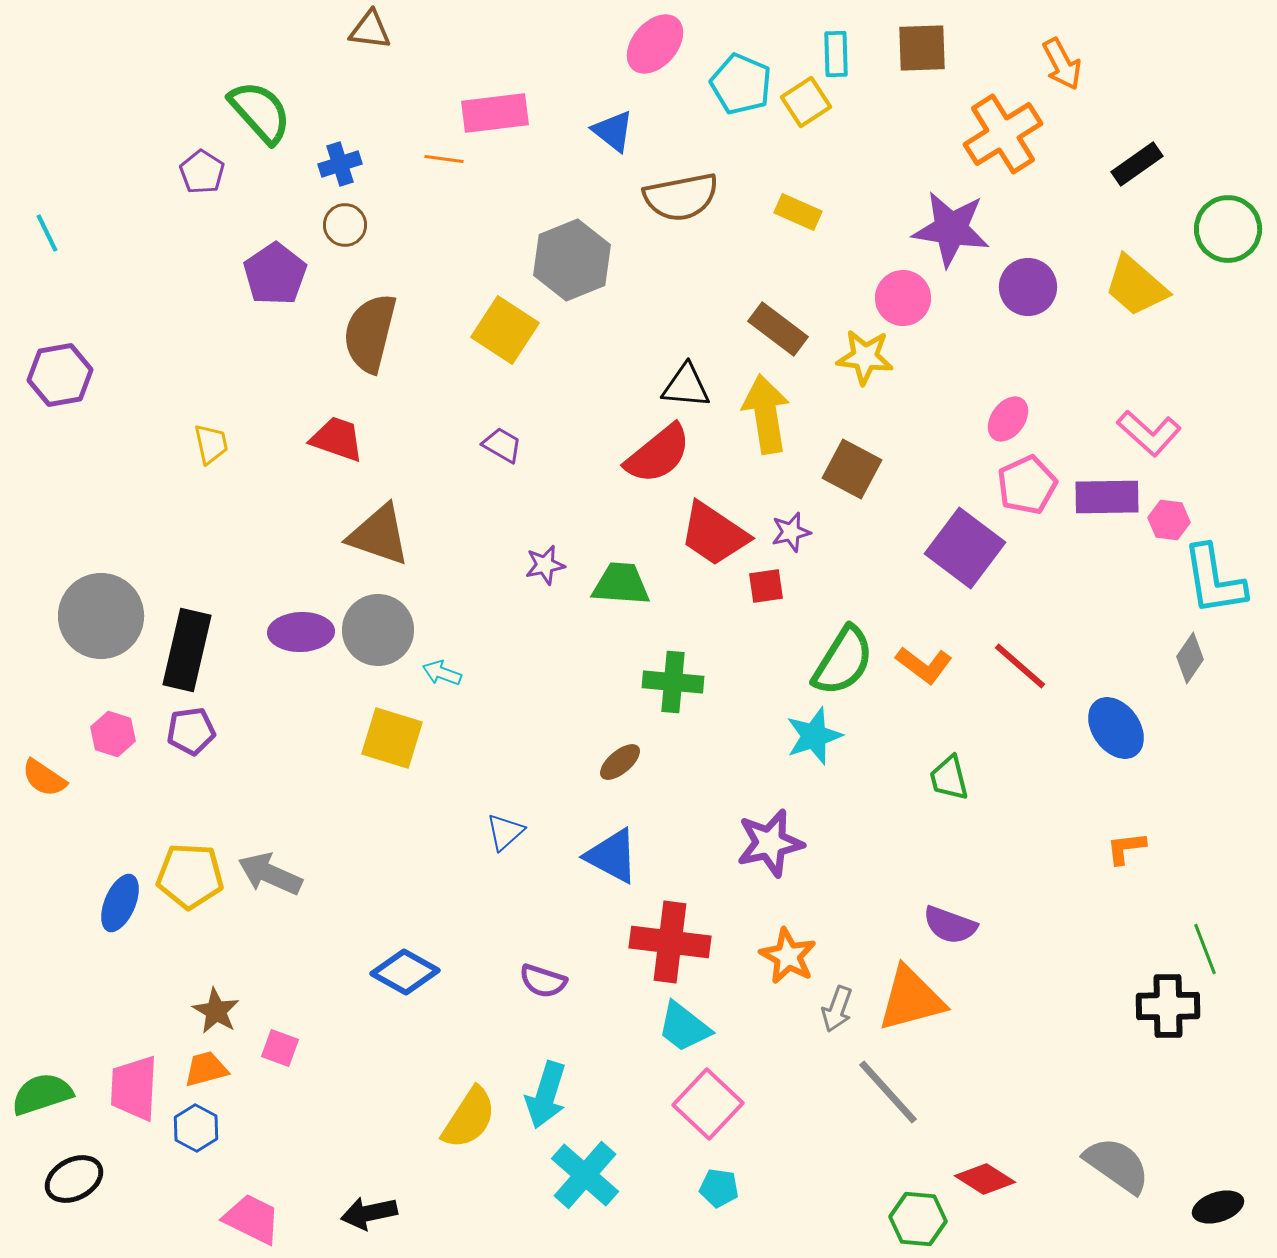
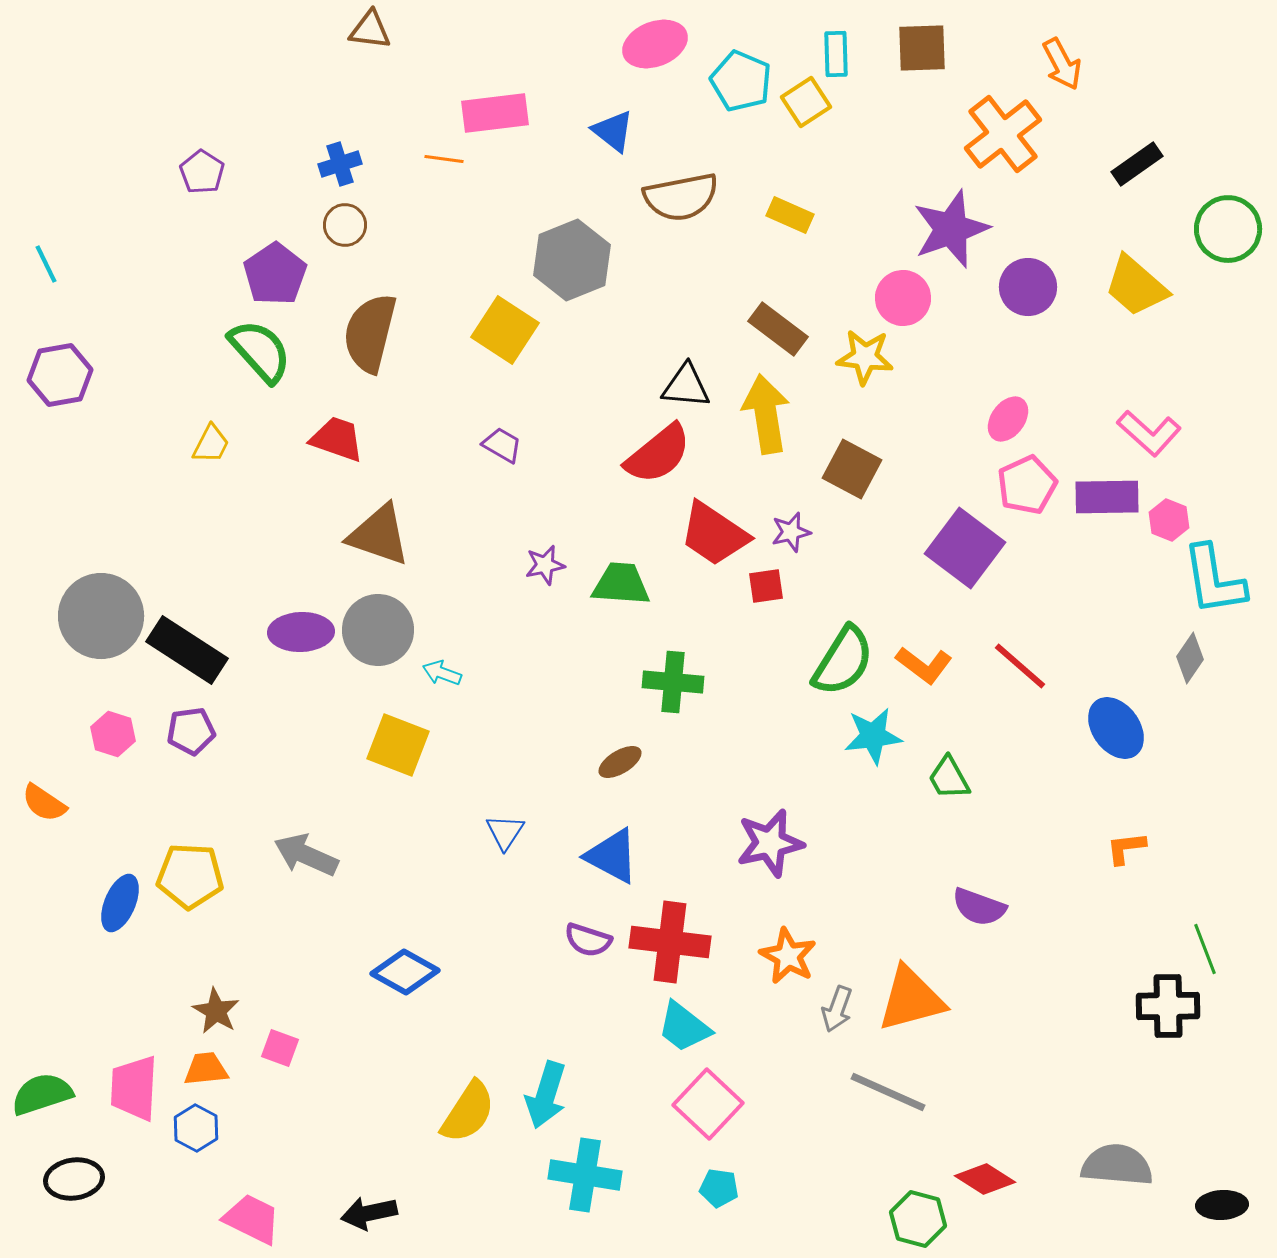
pink ellipse at (655, 44): rotated 28 degrees clockwise
cyan pentagon at (741, 84): moved 3 px up
green semicircle at (260, 112): moved 239 px down
orange cross at (1003, 134): rotated 6 degrees counterclockwise
yellow rectangle at (798, 212): moved 8 px left, 3 px down
purple star at (951, 229): rotated 28 degrees counterclockwise
cyan line at (47, 233): moved 1 px left, 31 px down
yellow trapezoid at (211, 444): rotated 39 degrees clockwise
pink hexagon at (1169, 520): rotated 15 degrees clockwise
black rectangle at (187, 650): rotated 70 degrees counterclockwise
cyan star at (814, 736): moved 59 px right; rotated 12 degrees clockwise
yellow square at (392, 738): moved 6 px right, 7 px down; rotated 4 degrees clockwise
brown ellipse at (620, 762): rotated 9 degrees clockwise
orange semicircle at (44, 778): moved 25 px down
green trapezoid at (949, 778): rotated 15 degrees counterclockwise
blue triangle at (505, 832): rotated 15 degrees counterclockwise
gray arrow at (270, 874): moved 36 px right, 19 px up
purple semicircle at (950, 925): moved 29 px right, 18 px up
purple semicircle at (543, 981): moved 45 px right, 41 px up
orange trapezoid at (206, 1069): rotated 9 degrees clockwise
gray line at (888, 1092): rotated 24 degrees counterclockwise
yellow semicircle at (469, 1118): moved 1 px left, 6 px up
gray semicircle at (1117, 1165): rotated 30 degrees counterclockwise
cyan cross at (585, 1175): rotated 32 degrees counterclockwise
black ellipse at (74, 1179): rotated 20 degrees clockwise
black ellipse at (1218, 1207): moved 4 px right, 2 px up; rotated 15 degrees clockwise
green hexagon at (918, 1219): rotated 10 degrees clockwise
